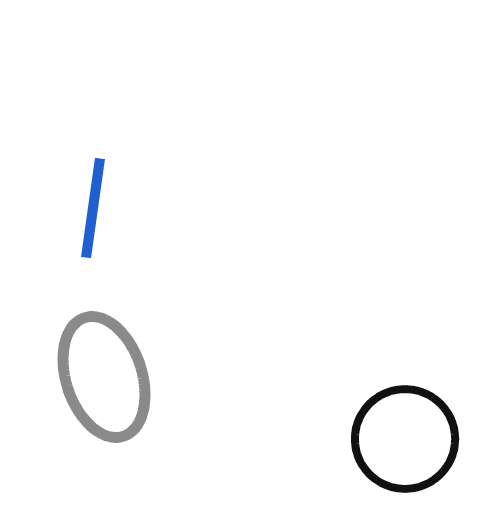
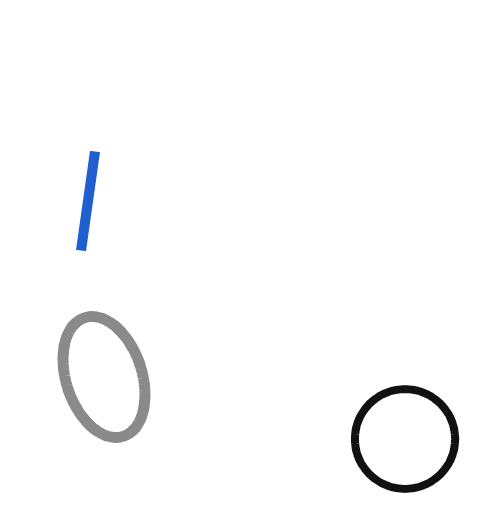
blue line: moved 5 px left, 7 px up
